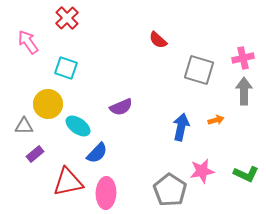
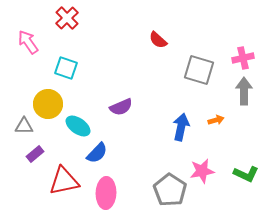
red triangle: moved 4 px left, 1 px up
